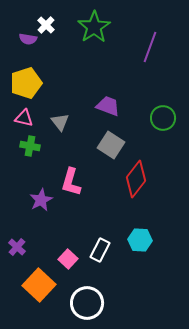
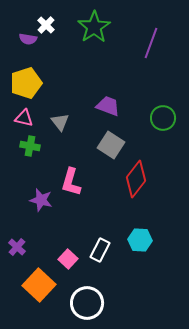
purple line: moved 1 px right, 4 px up
purple star: rotated 30 degrees counterclockwise
